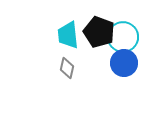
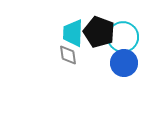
cyan trapezoid: moved 5 px right, 2 px up; rotated 8 degrees clockwise
gray diamond: moved 1 px right, 13 px up; rotated 20 degrees counterclockwise
